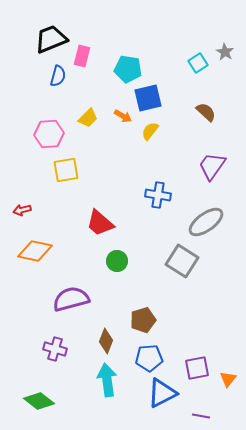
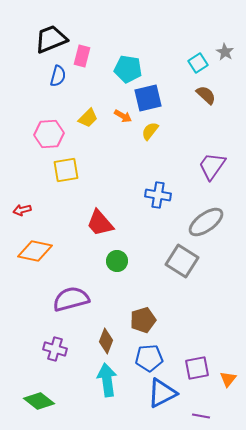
brown semicircle: moved 17 px up
red trapezoid: rotated 8 degrees clockwise
